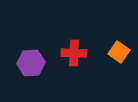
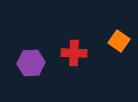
orange square: moved 11 px up
